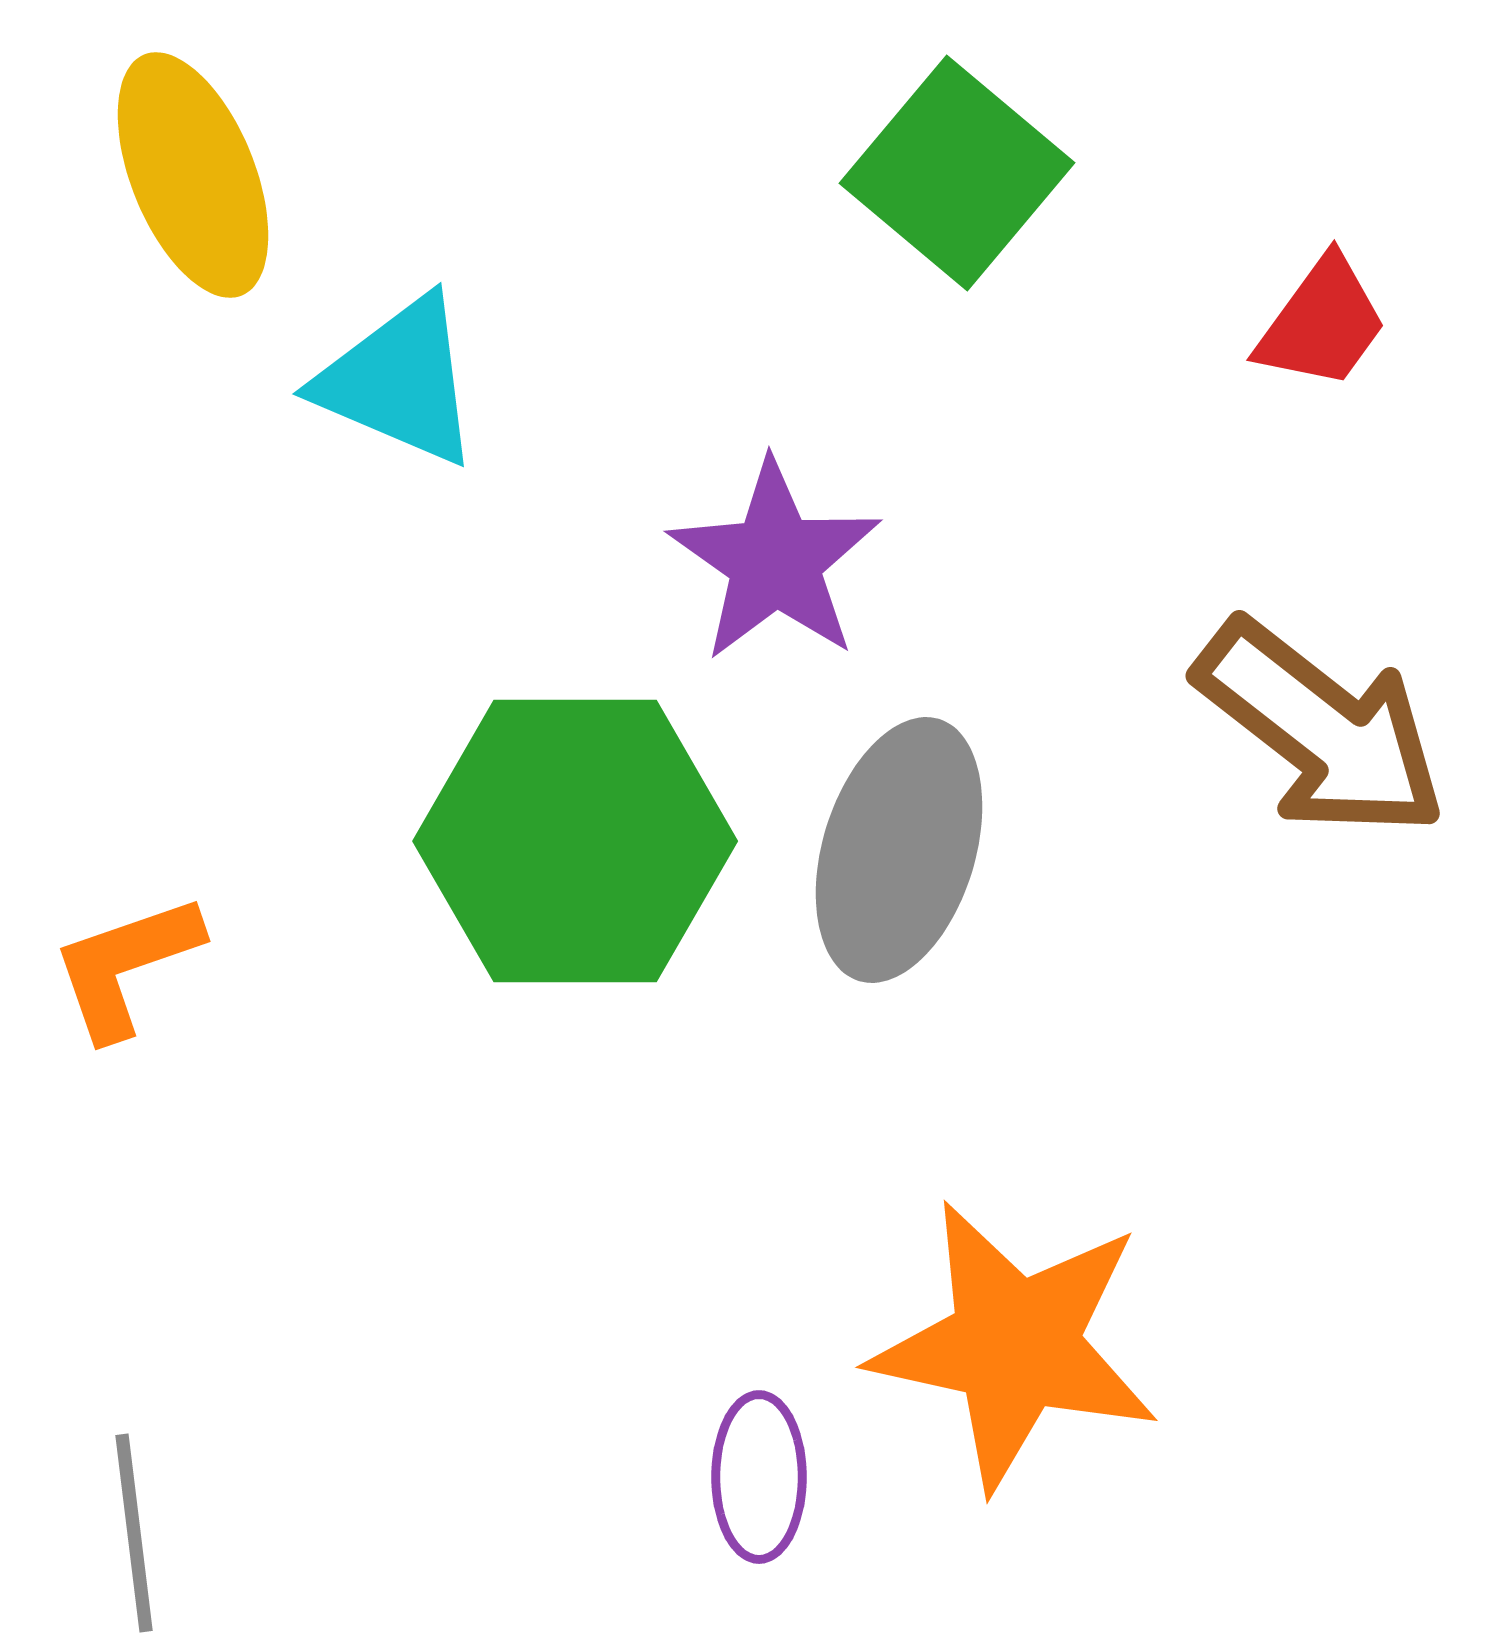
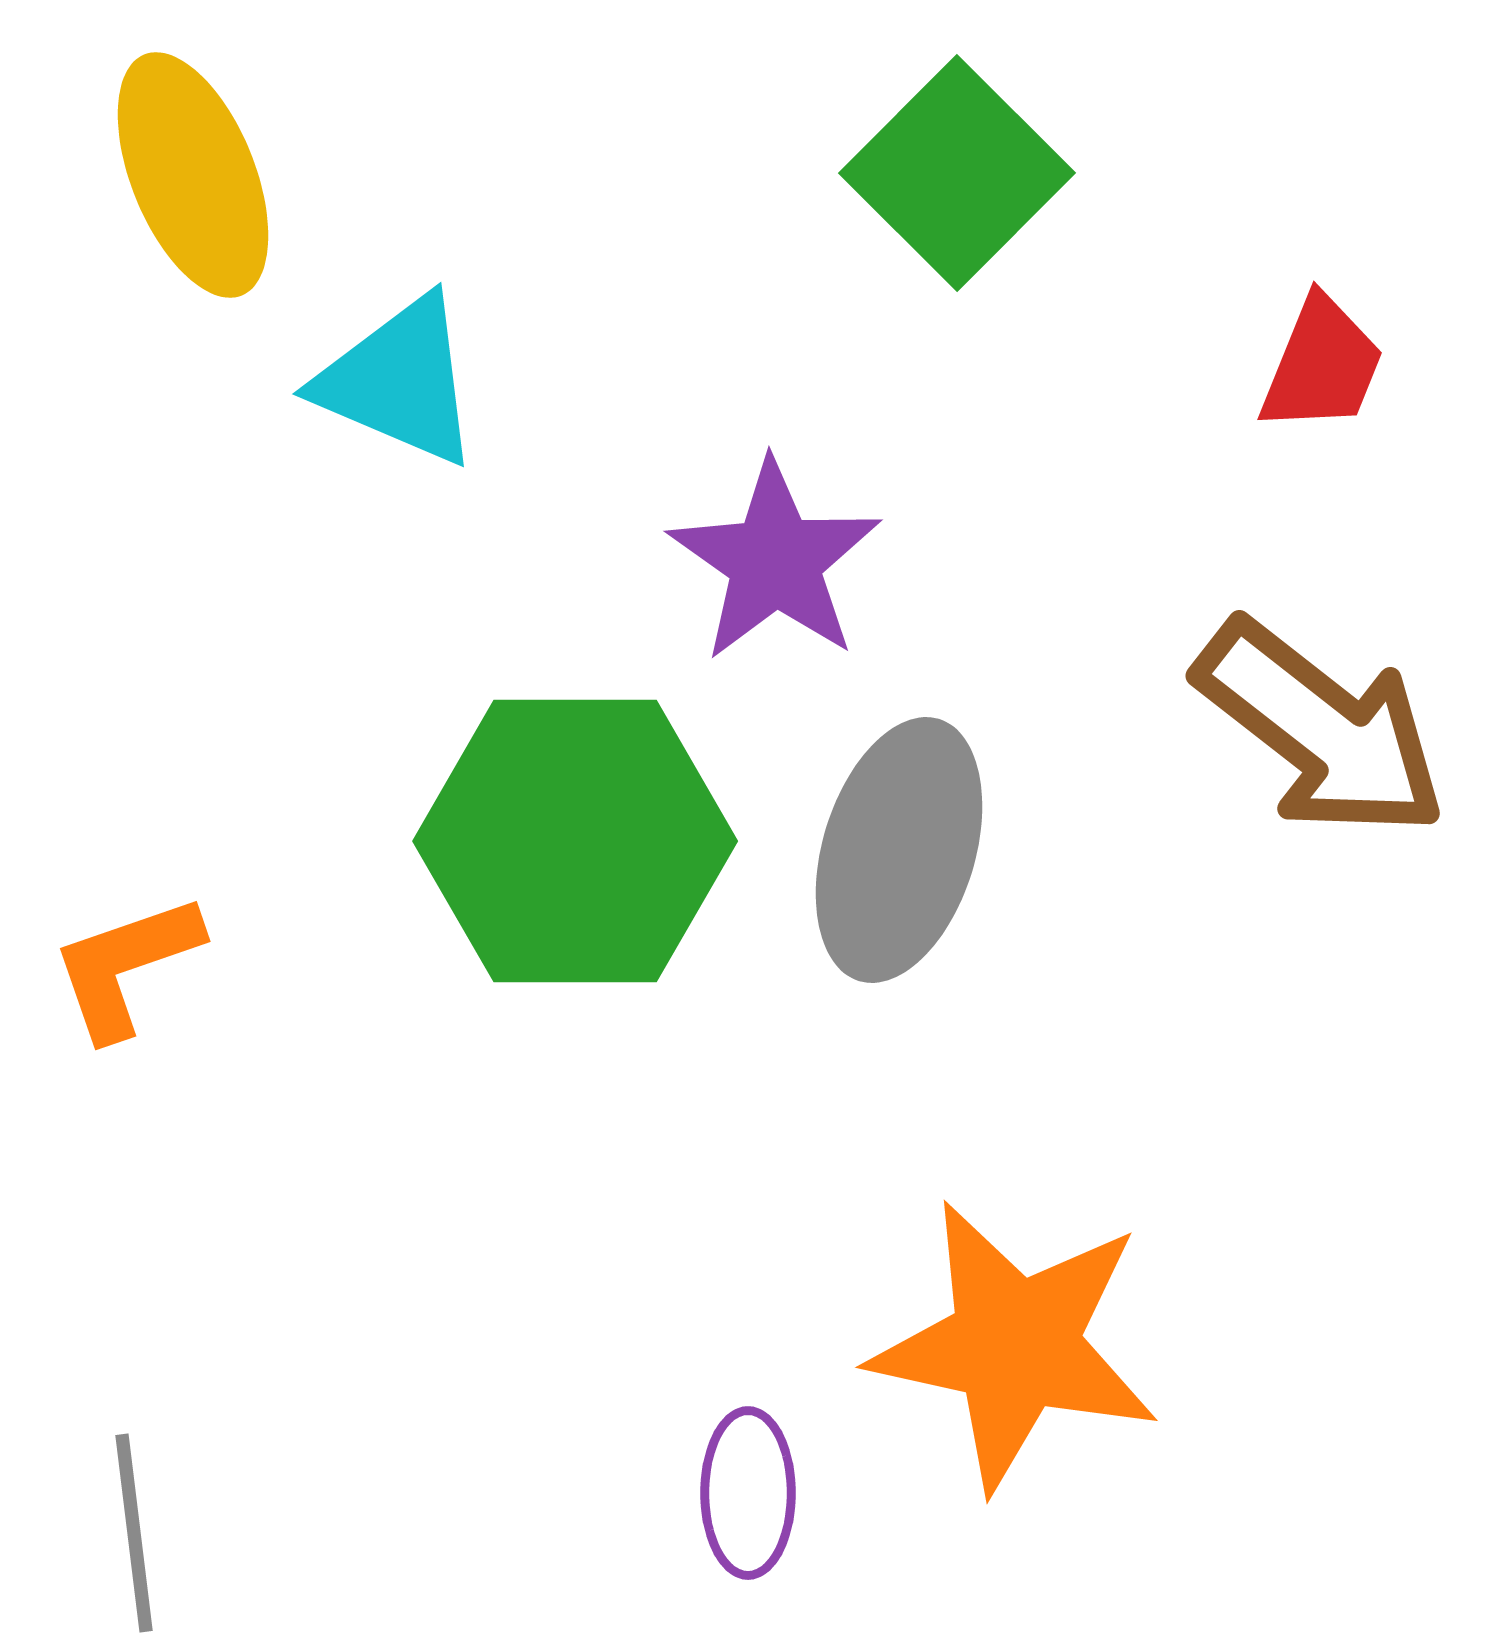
green square: rotated 5 degrees clockwise
red trapezoid: moved 42 px down; rotated 14 degrees counterclockwise
purple ellipse: moved 11 px left, 16 px down
